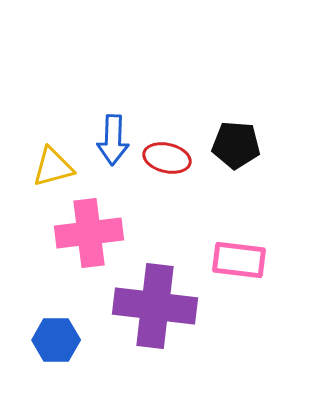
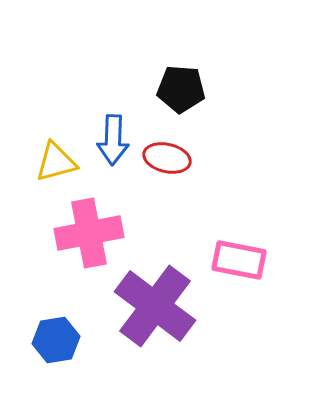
black pentagon: moved 55 px left, 56 px up
yellow triangle: moved 3 px right, 5 px up
pink cross: rotated 4 degrees counterclockwise
pink rectangle: rotated 4 degrees clockwise
purple cross: rotated 30 degrees clockwise
blue hexagon: rotated 9 degrees counterclockwise
